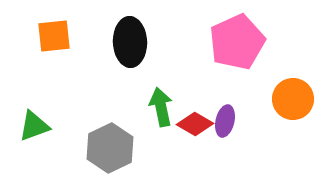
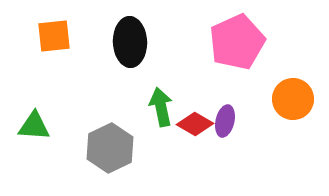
green triangle: rotated 24 degrees clockwise
